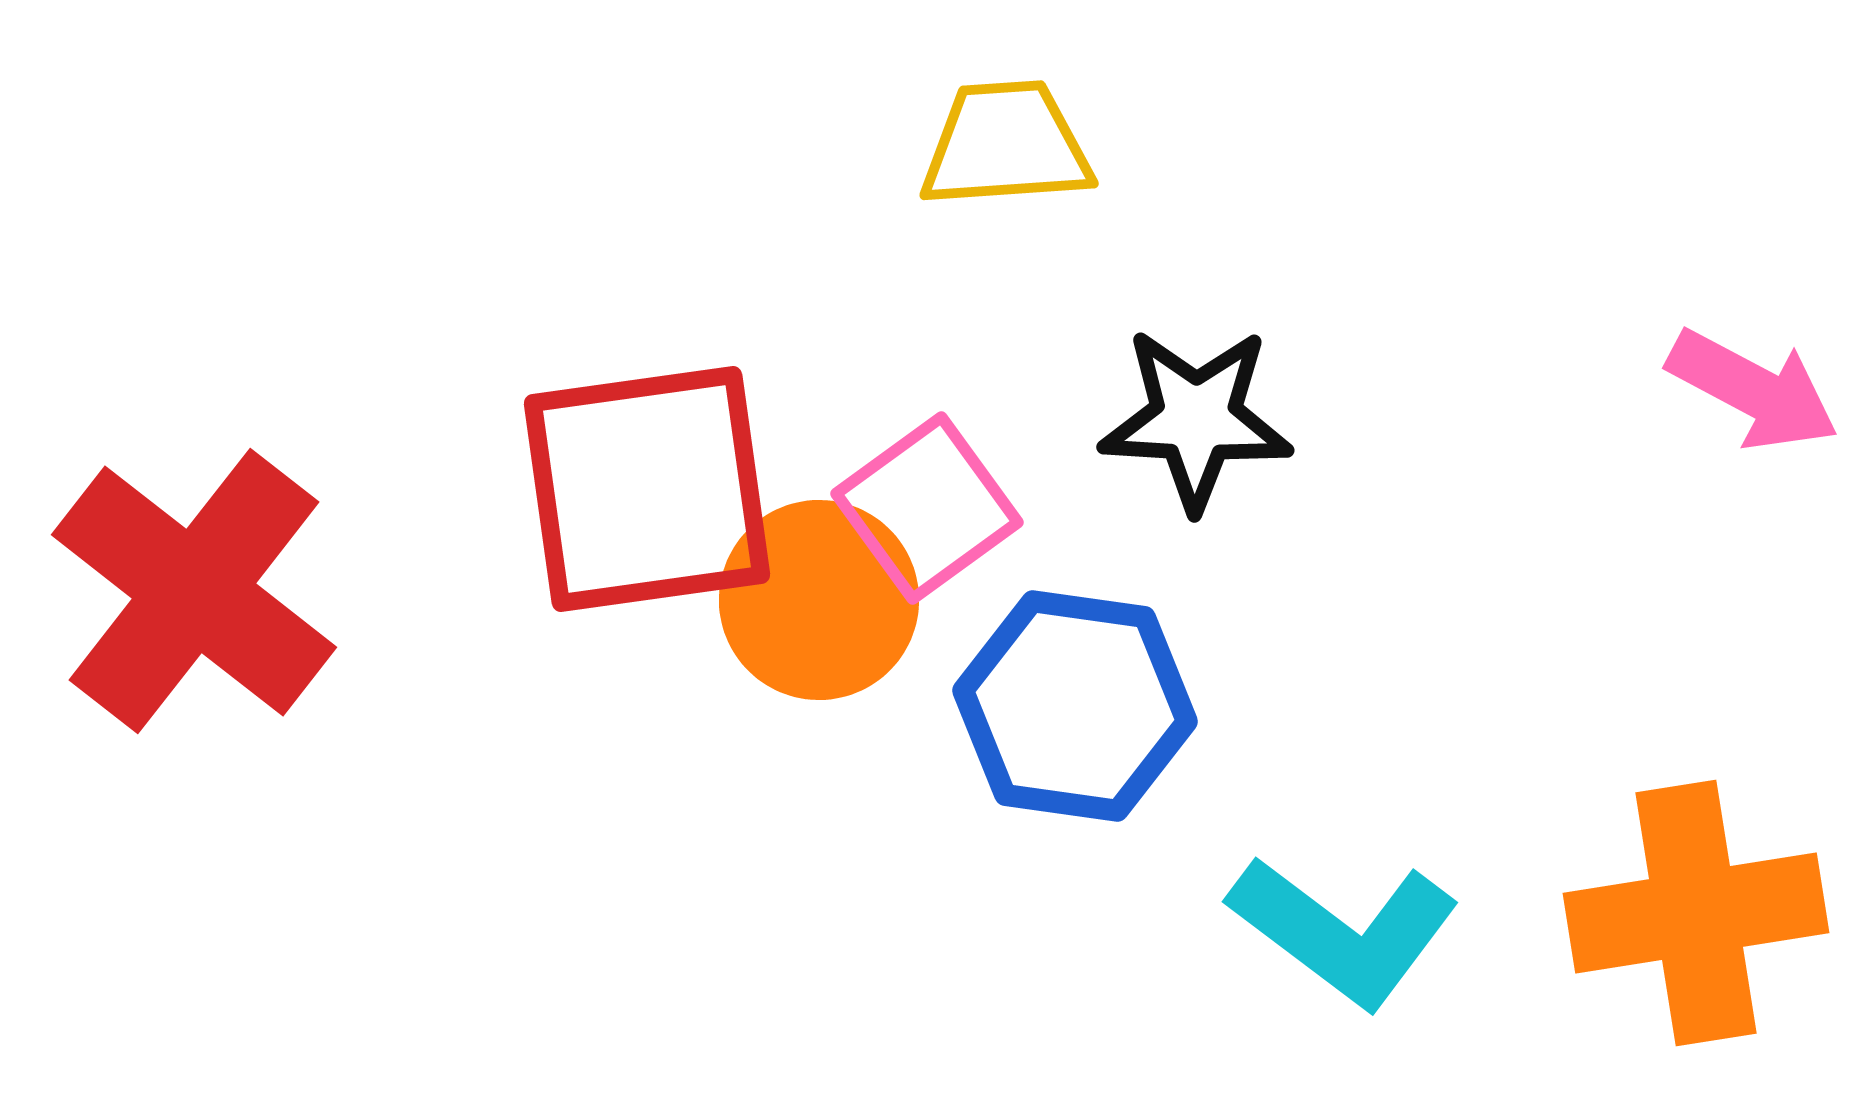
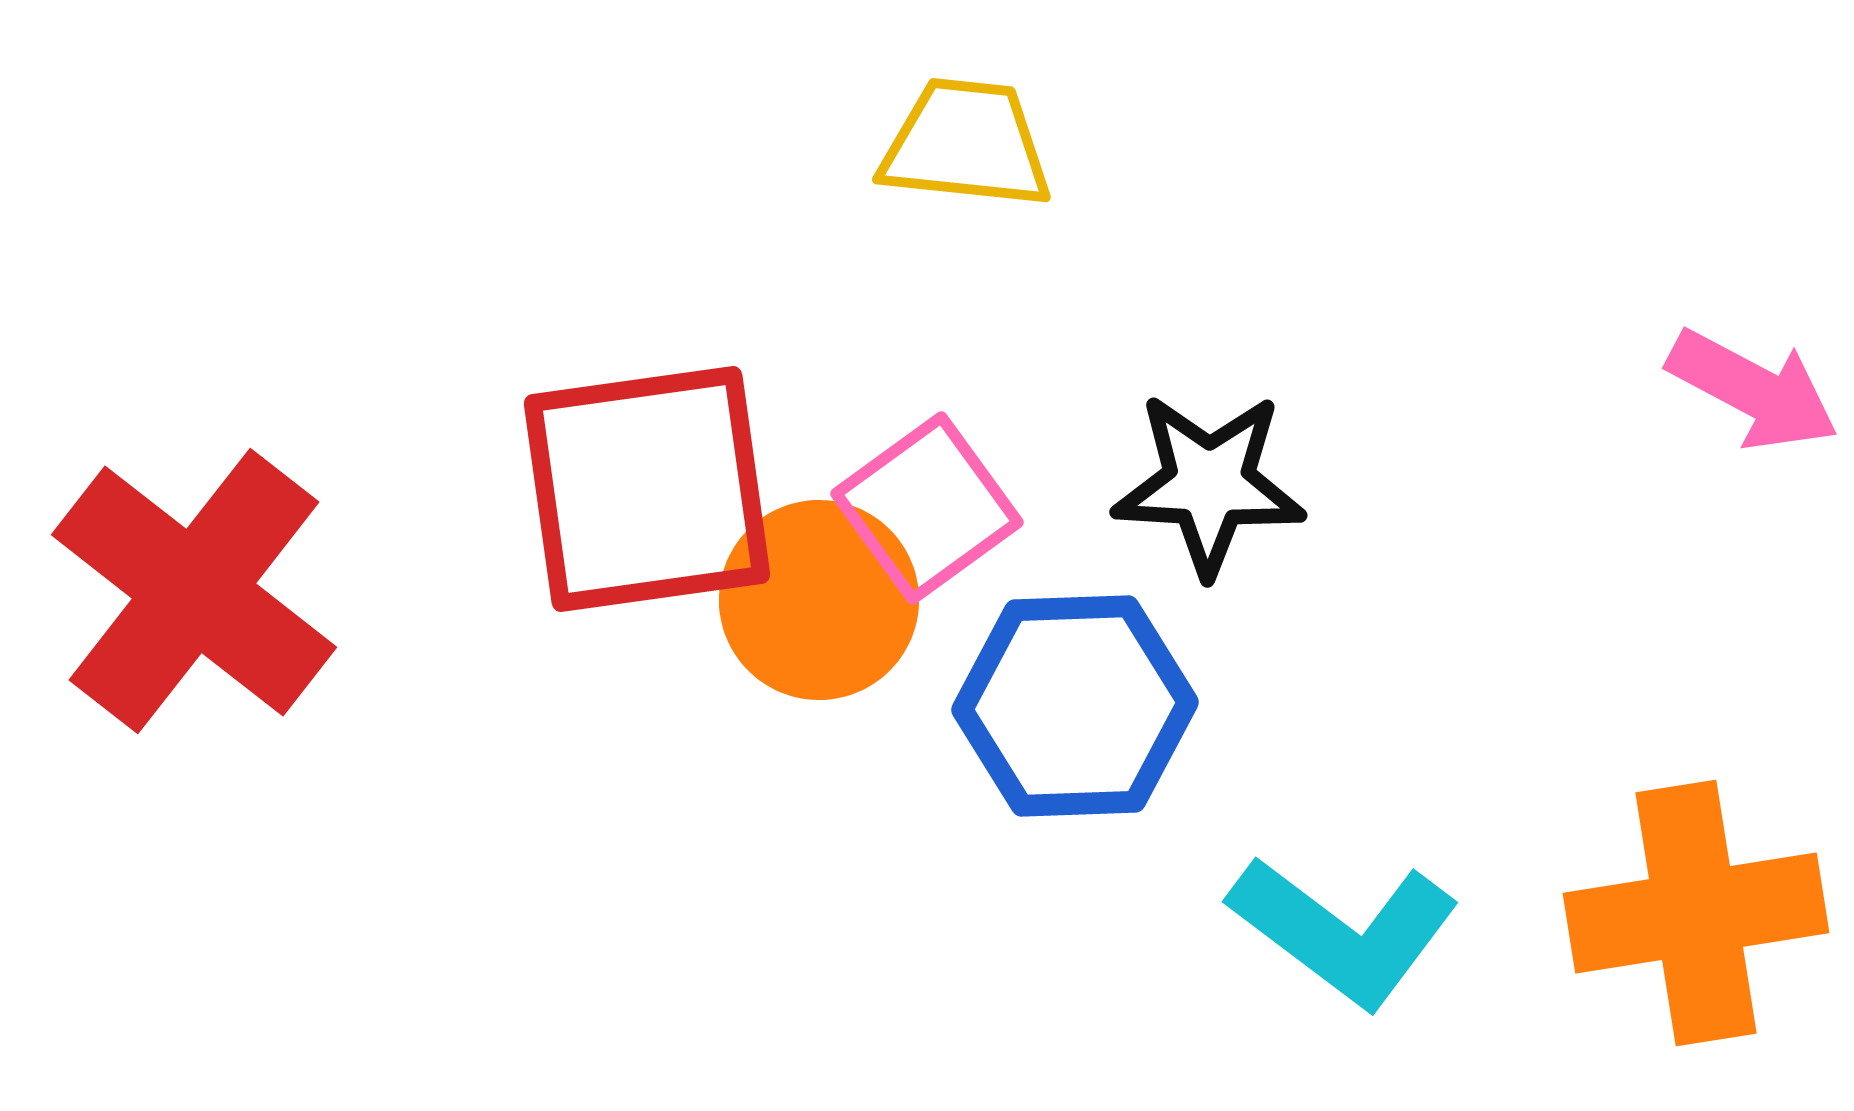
yellow trapezoid: moved 40 px left, 1 px up; rotated 10 degrees clockwise
black star: moved 13 px right, 65 px down
blue hexagon: rotated 10 degrees counterclockwise
